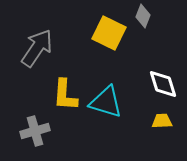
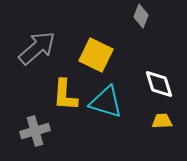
gray diamond: moved 2 px left
yellow square: moved 13 px left, 22 px down
gray arrow: rotated 15 degrees clockwise
white diamond: moved 4 px left
